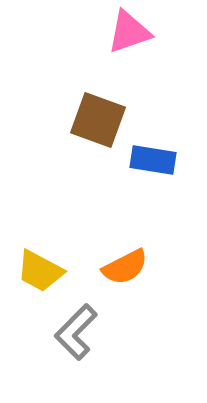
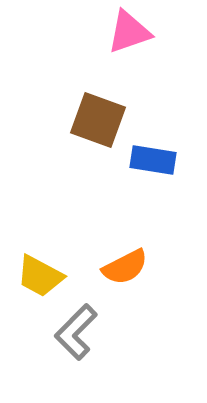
yellow trapezoid: moved 5 px down
